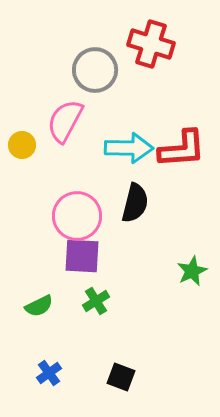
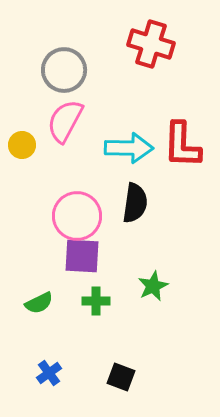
gray circle: moved 31 px left
red L-shape: moved 4 px up; rotated 96 degrees clockwise
black semicircle: rotated 6 degrees counterclockwise
green star: moved 39 px left, 15 px down
green cross: rotated 32 degrees clockwise
green semicircle: moved 3 px up
